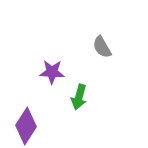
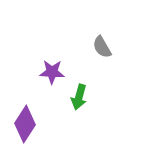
purple diamond: moved 1 px left, 2 px up
